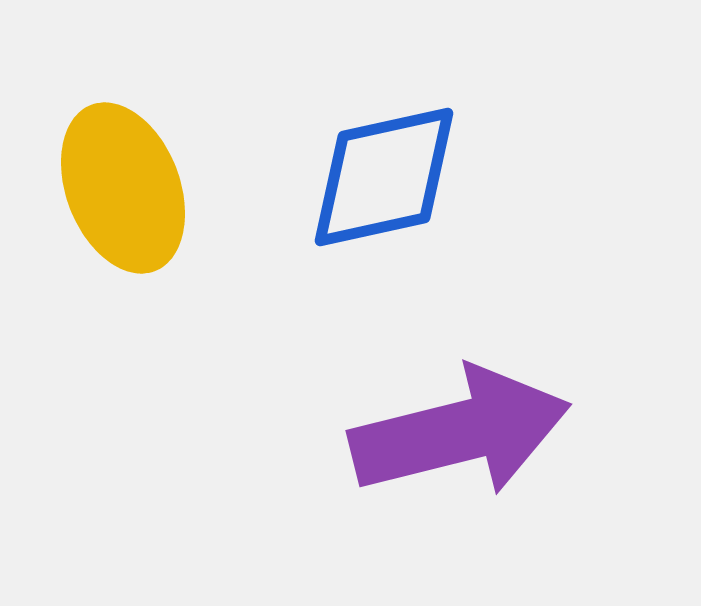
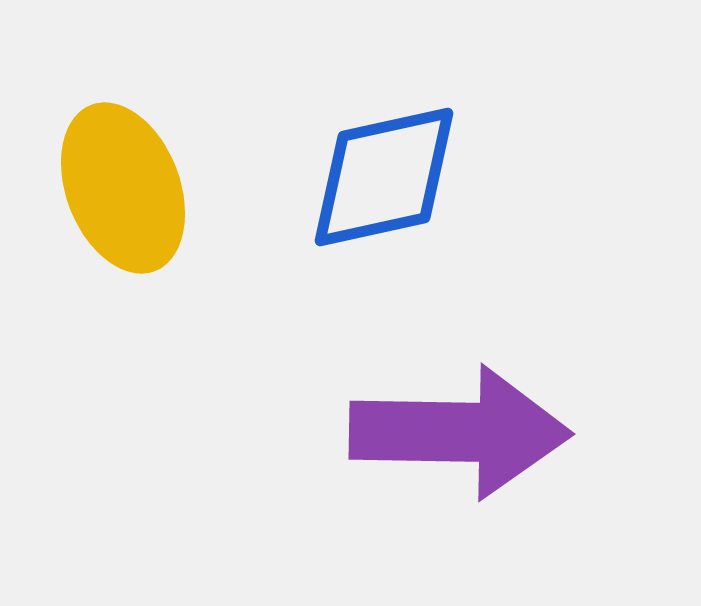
purple arrow: rotated 15 degrees clockwise
